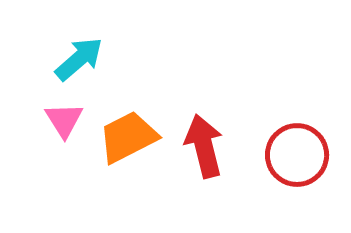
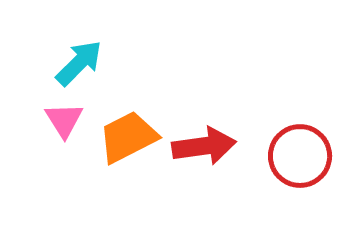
cyan arrow: moved 4 px down; rotated 4 degrees counterclockwise
red arrow: rotated 96 degrees clockwise
red circle: moved 3 px right, 1 px down
